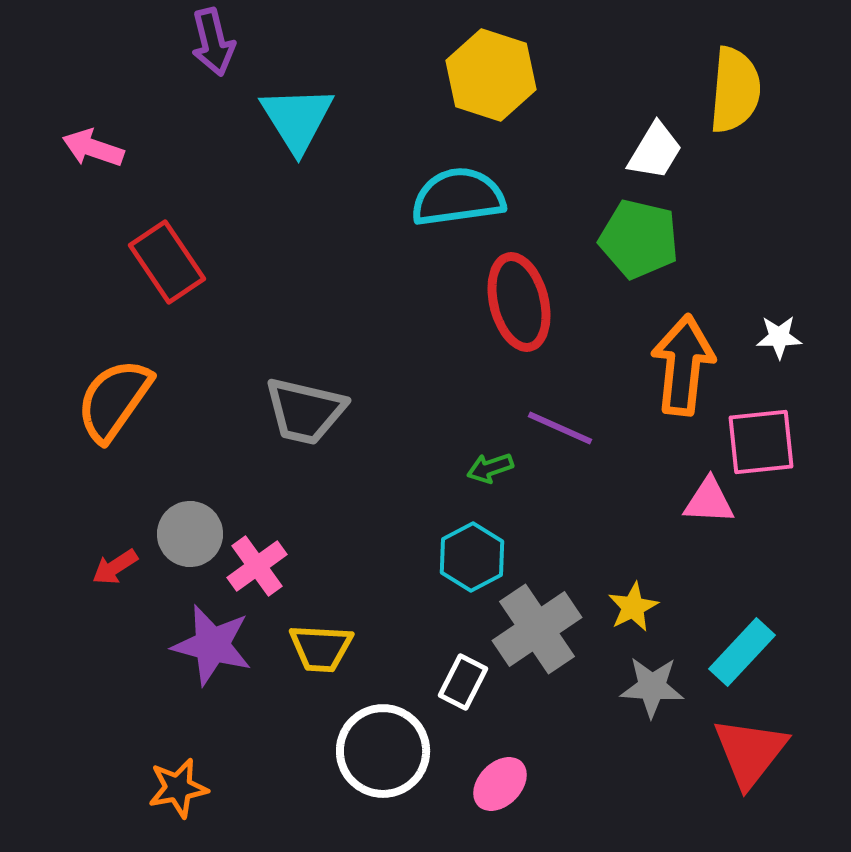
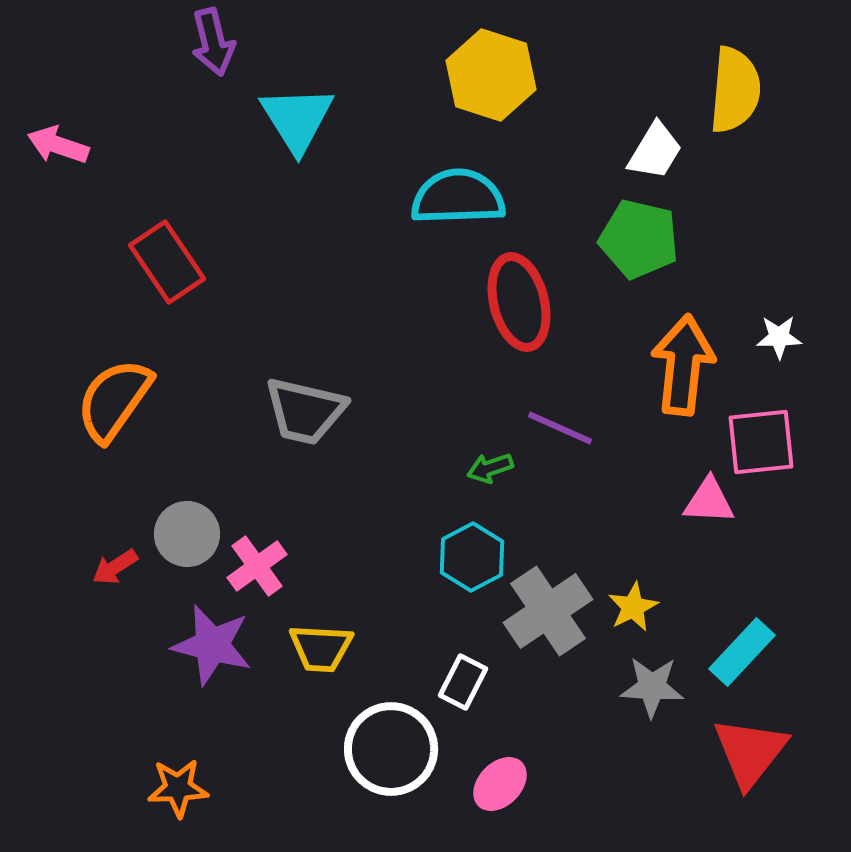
pink arrow: moved 35 px left, 3 px up
cyan semicircle: rotated 6 degrees clockwise
gray circle: moved 3 px left
gray cross: moved 11 px right, 18 px up
white circle: moved 8 px right, 2 px up
orange star: rotated 8 degrees clockwise
